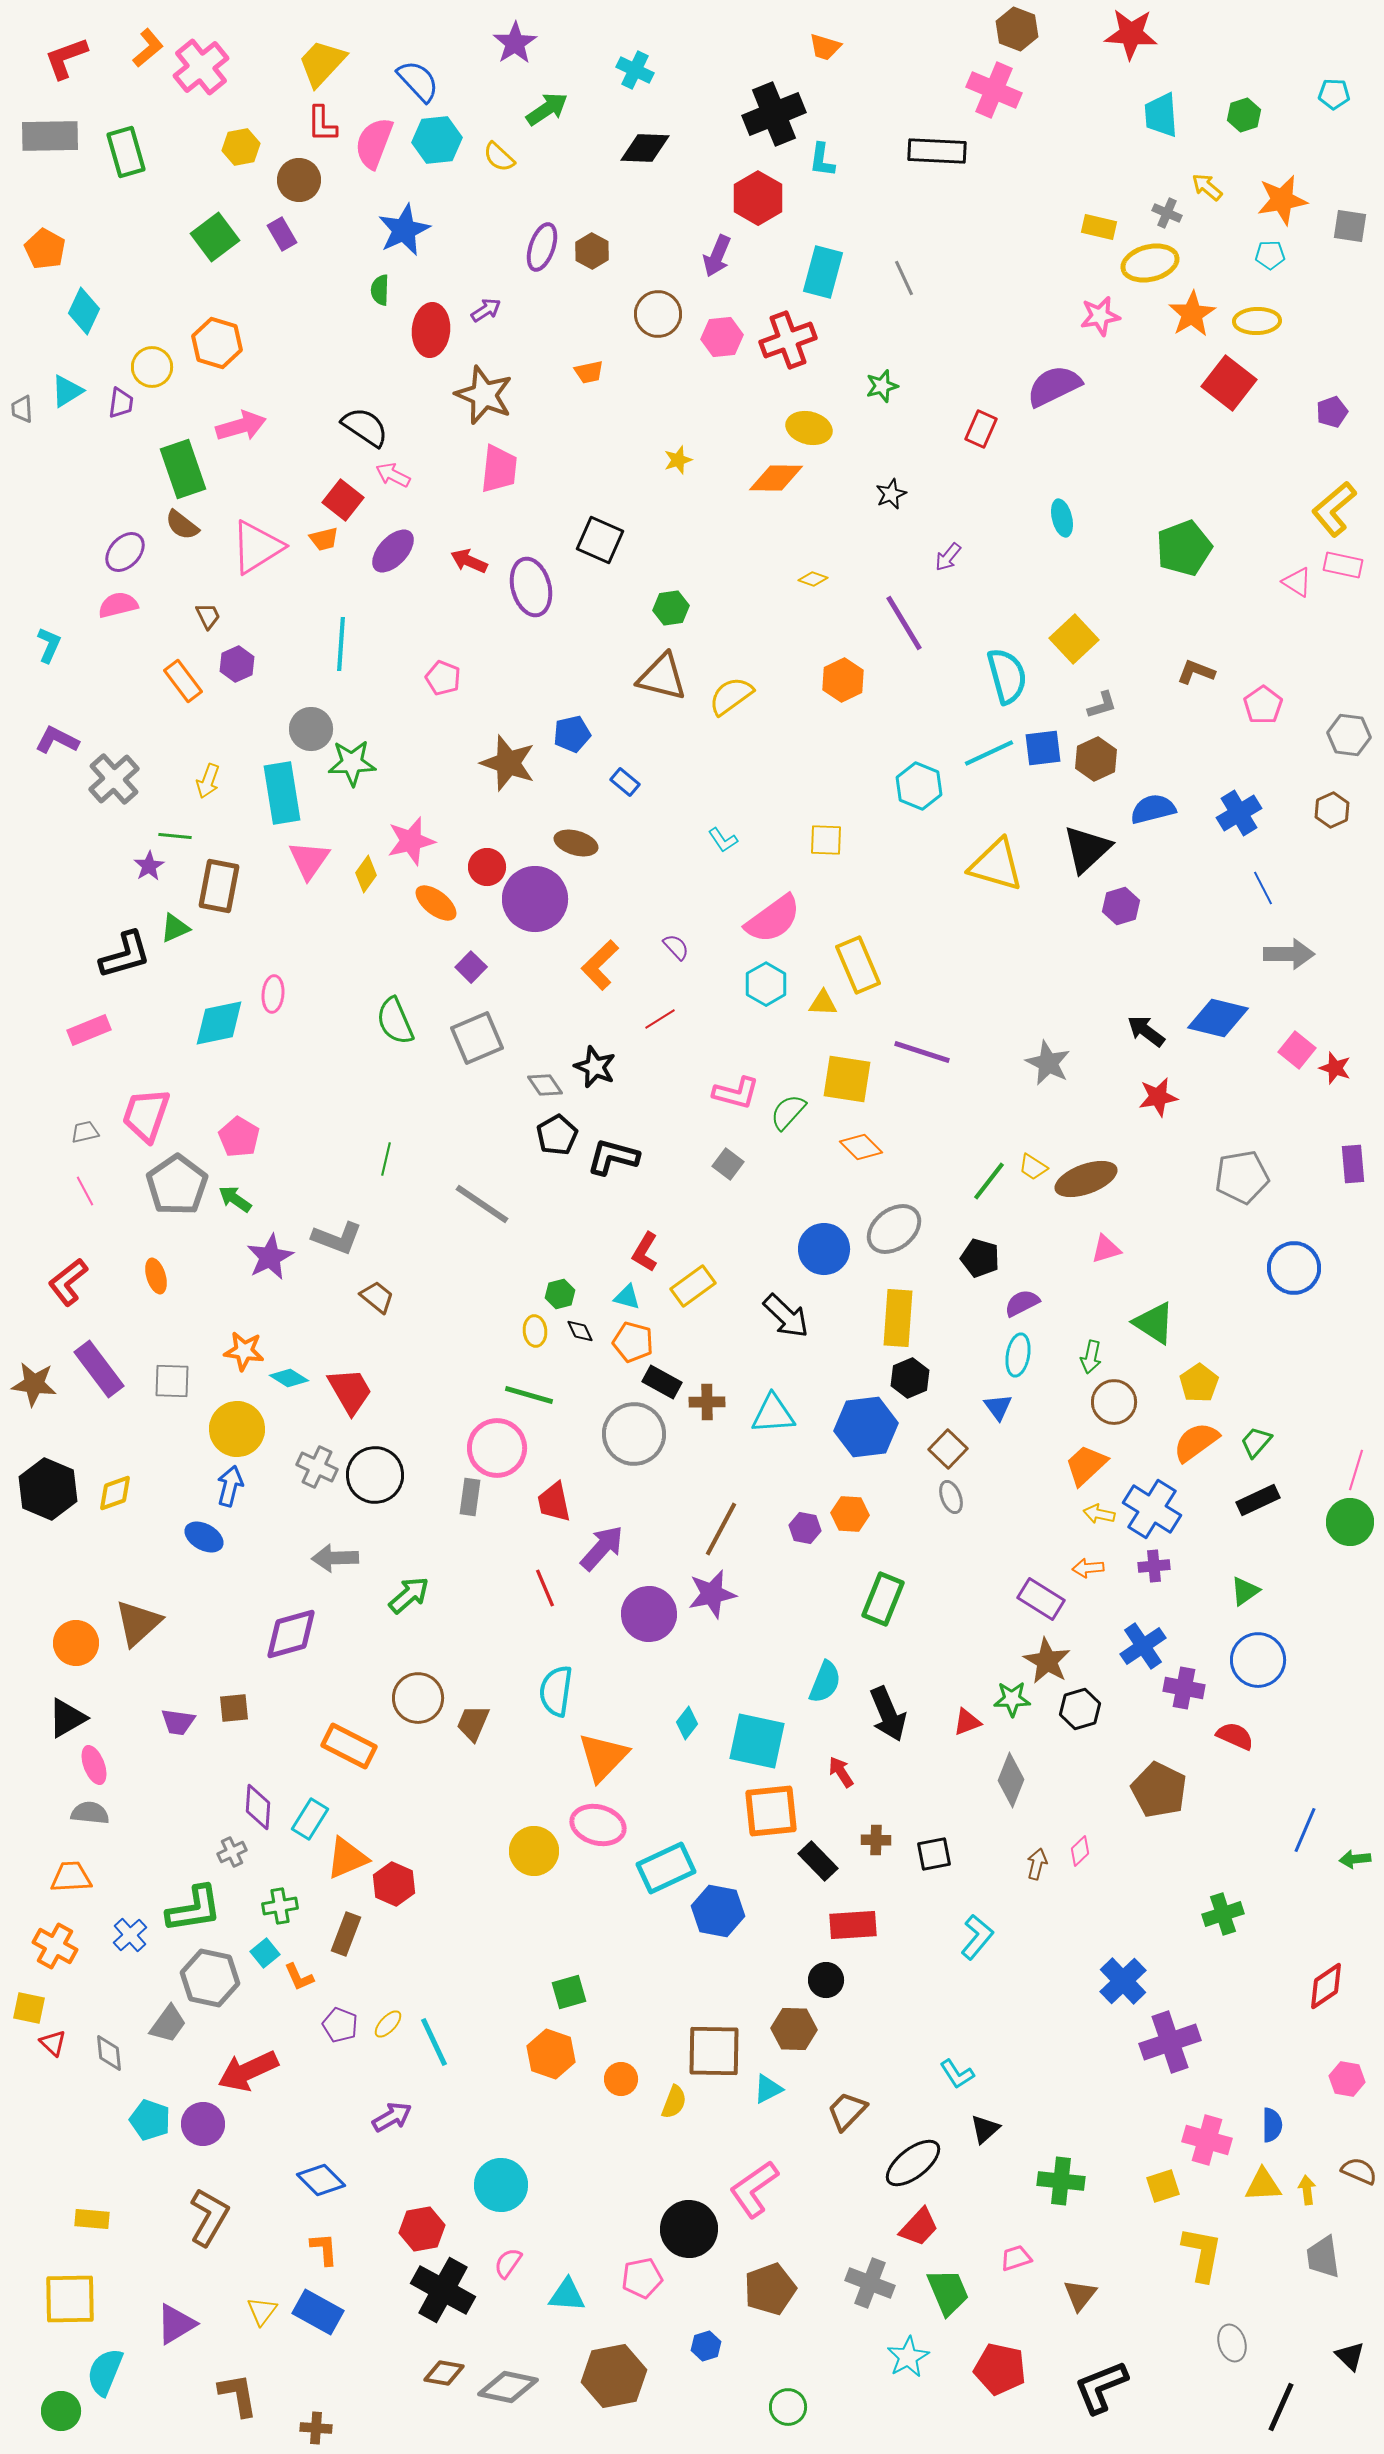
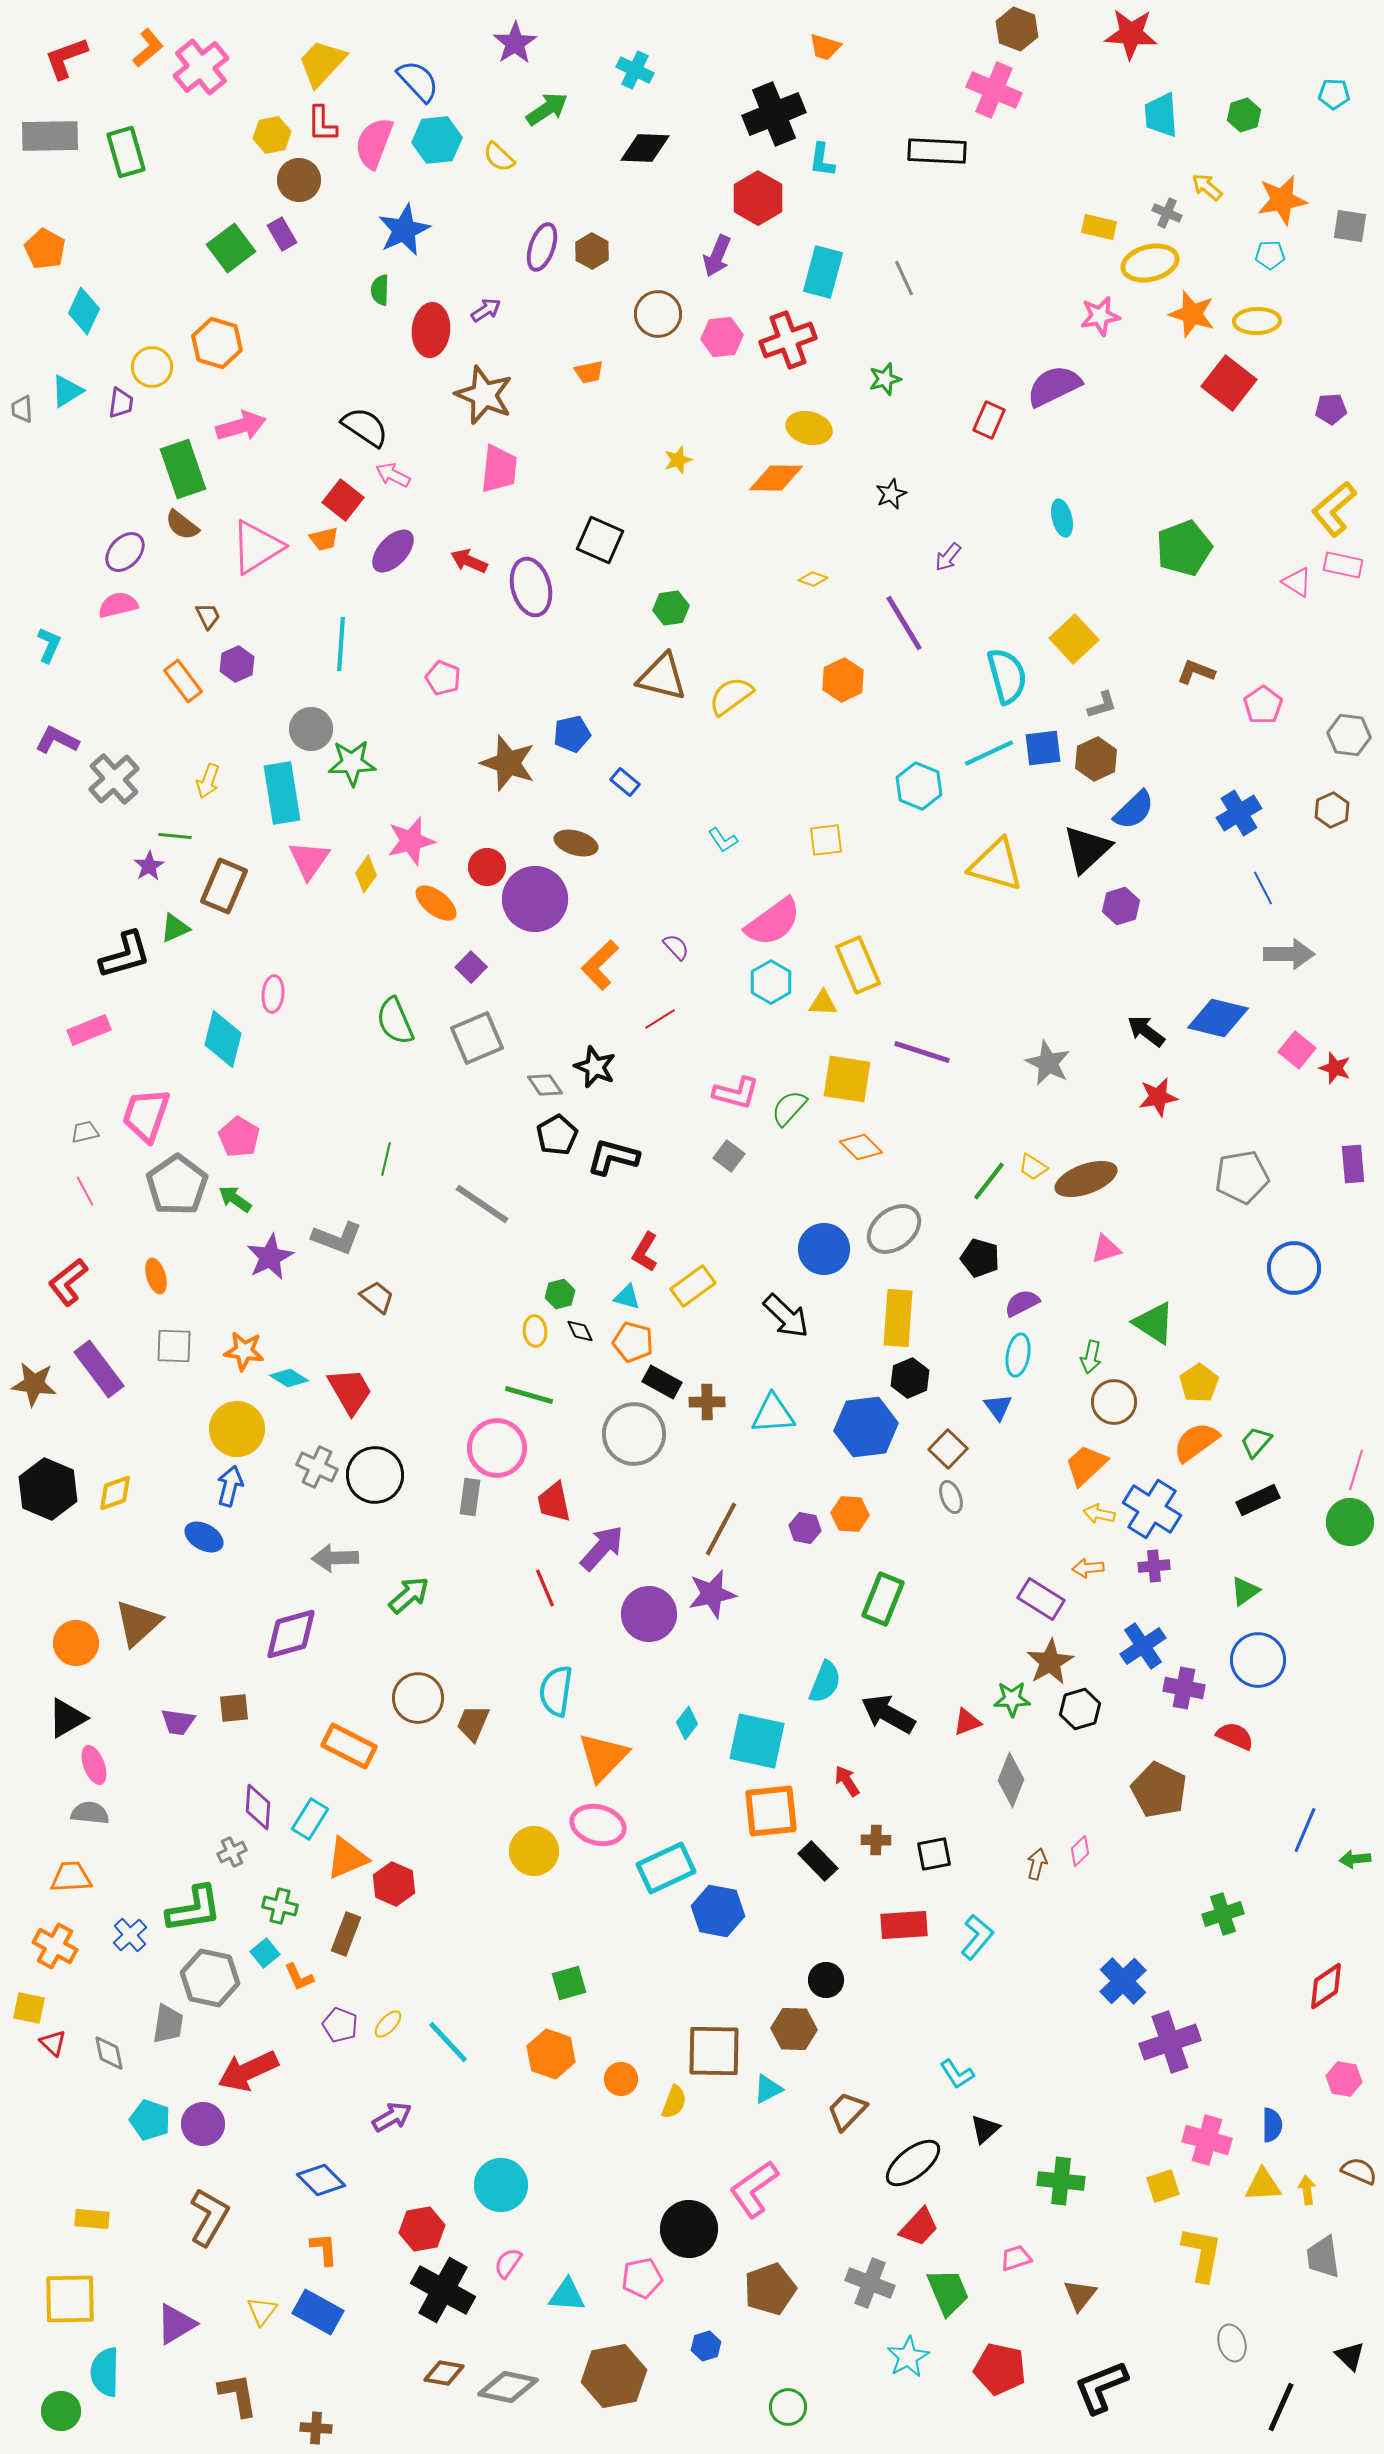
yellow hexagon at (241, 147): moved 31 px right, 12 px up
green square at (215, 237): moved 16 px right, 11 px down
orange star at (1192, 314): rotated 24 degrees counterclockwise
green star at (882, 386): moved 3 px right, 7 px up
purple pentagon at (1332, 412): moved 1 px left, 3 px up; rotated 16 degrees clockwise
red rectangle at (981, 429): moved 8 px right, 9 px up
blue semicircle at (1153, 809): moved 19 px left, 1 px down; rotated 150 degrees clockwise
yellow square at (826, 840): rotated 9 degrees counterclockwise
brown rectangle at (219, 886): moved 5 px right; rotated 12 degrees clockwise
pink semicircle at (773, 919): moved 3 px down
cyan hexagon at (766, 984): moved 5 px right, 2 px up
cyan diamond at (219, 1023): moved 4 px right, 16 px down; rotated 64 degrees counterclockwise
green semicircle at (788, 1112): moved 1 px right, 4 px up
gray square at (728, 1164): moved 1 px right, 8 px up
gray square at (172, 1381): moved 2 px right, 35 px up
brown star at (1047, 1661): moved 3 px right, 1 px down; rotated 12 degrees clockwise
black arrow at (888, 1714): rotated 142 degrees clockwise
red arrow at (841, 1772): moved 6 px right, 9 px down
green cross at (280, 1906): rotated 24 degrees clockwise
red rectangle at (853, 1925): moved 51 px right
green square at (569, 1992): moved 9 px up
gray trapezoid at (168, 2024): rotated 27 degrees counterclockwise
cyan line at (434, 2042): moved 14 px right; rotated 18 degrees counterclockwise
gray diamond at (109, 2053): rotated 6 degrees counterclockwise
pink hexagon at (1347, 2079): moved 3 px left
cyan semicircle at (105, 2372): rotated 21 degrees counterclockwise
